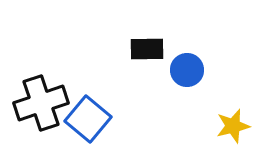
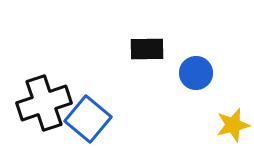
blue circle: moved 9 px right, 3 px down
black cross: moved 3 px right
yellow star: moved 1 px up
